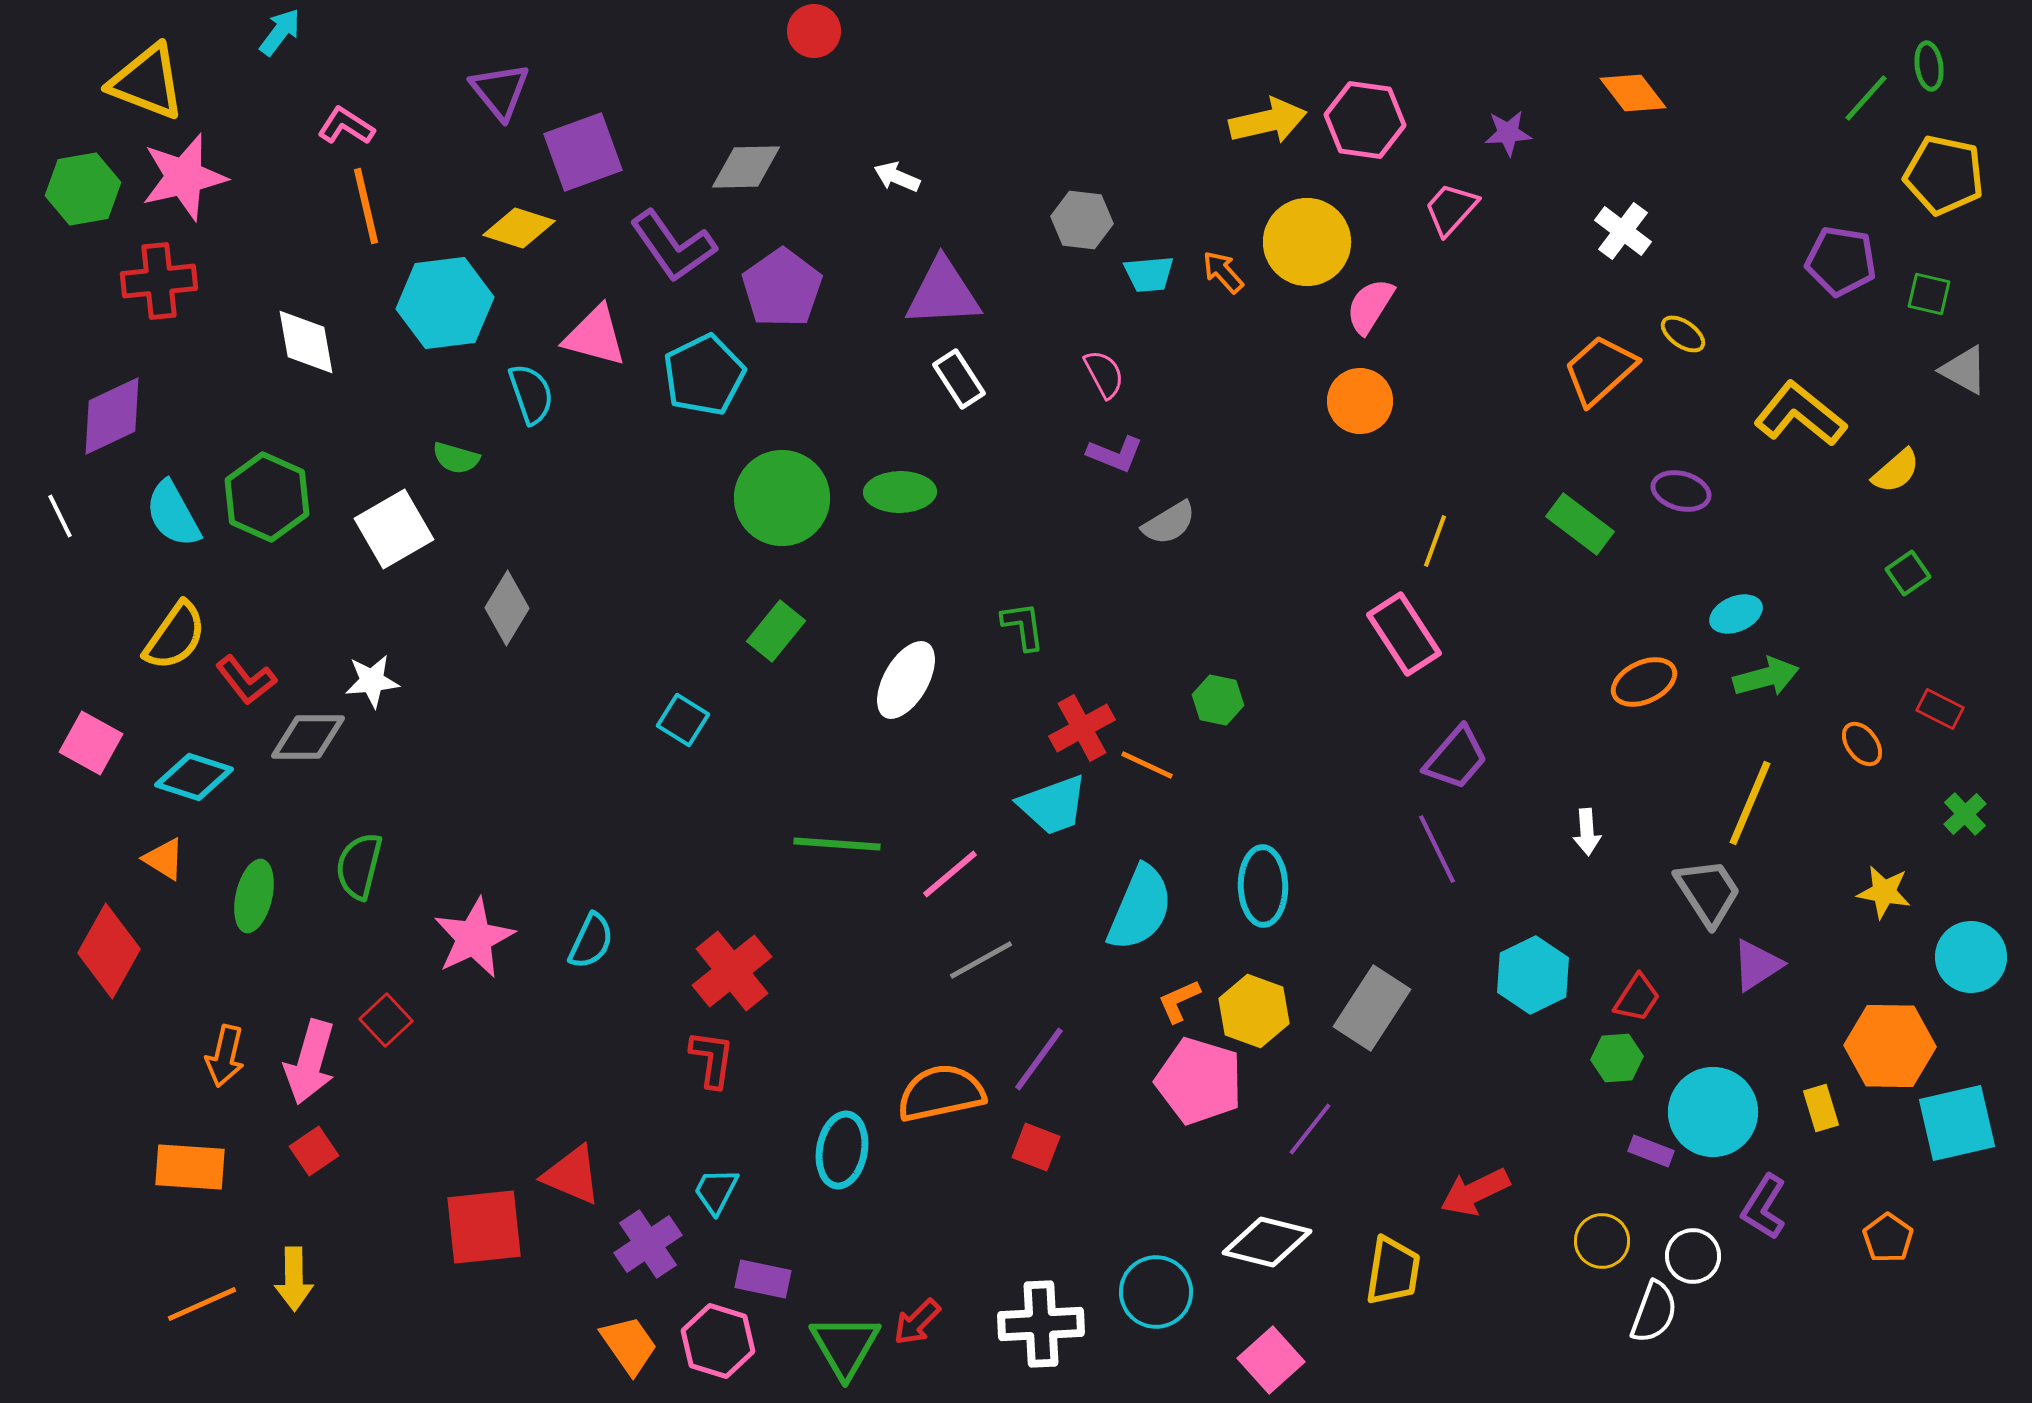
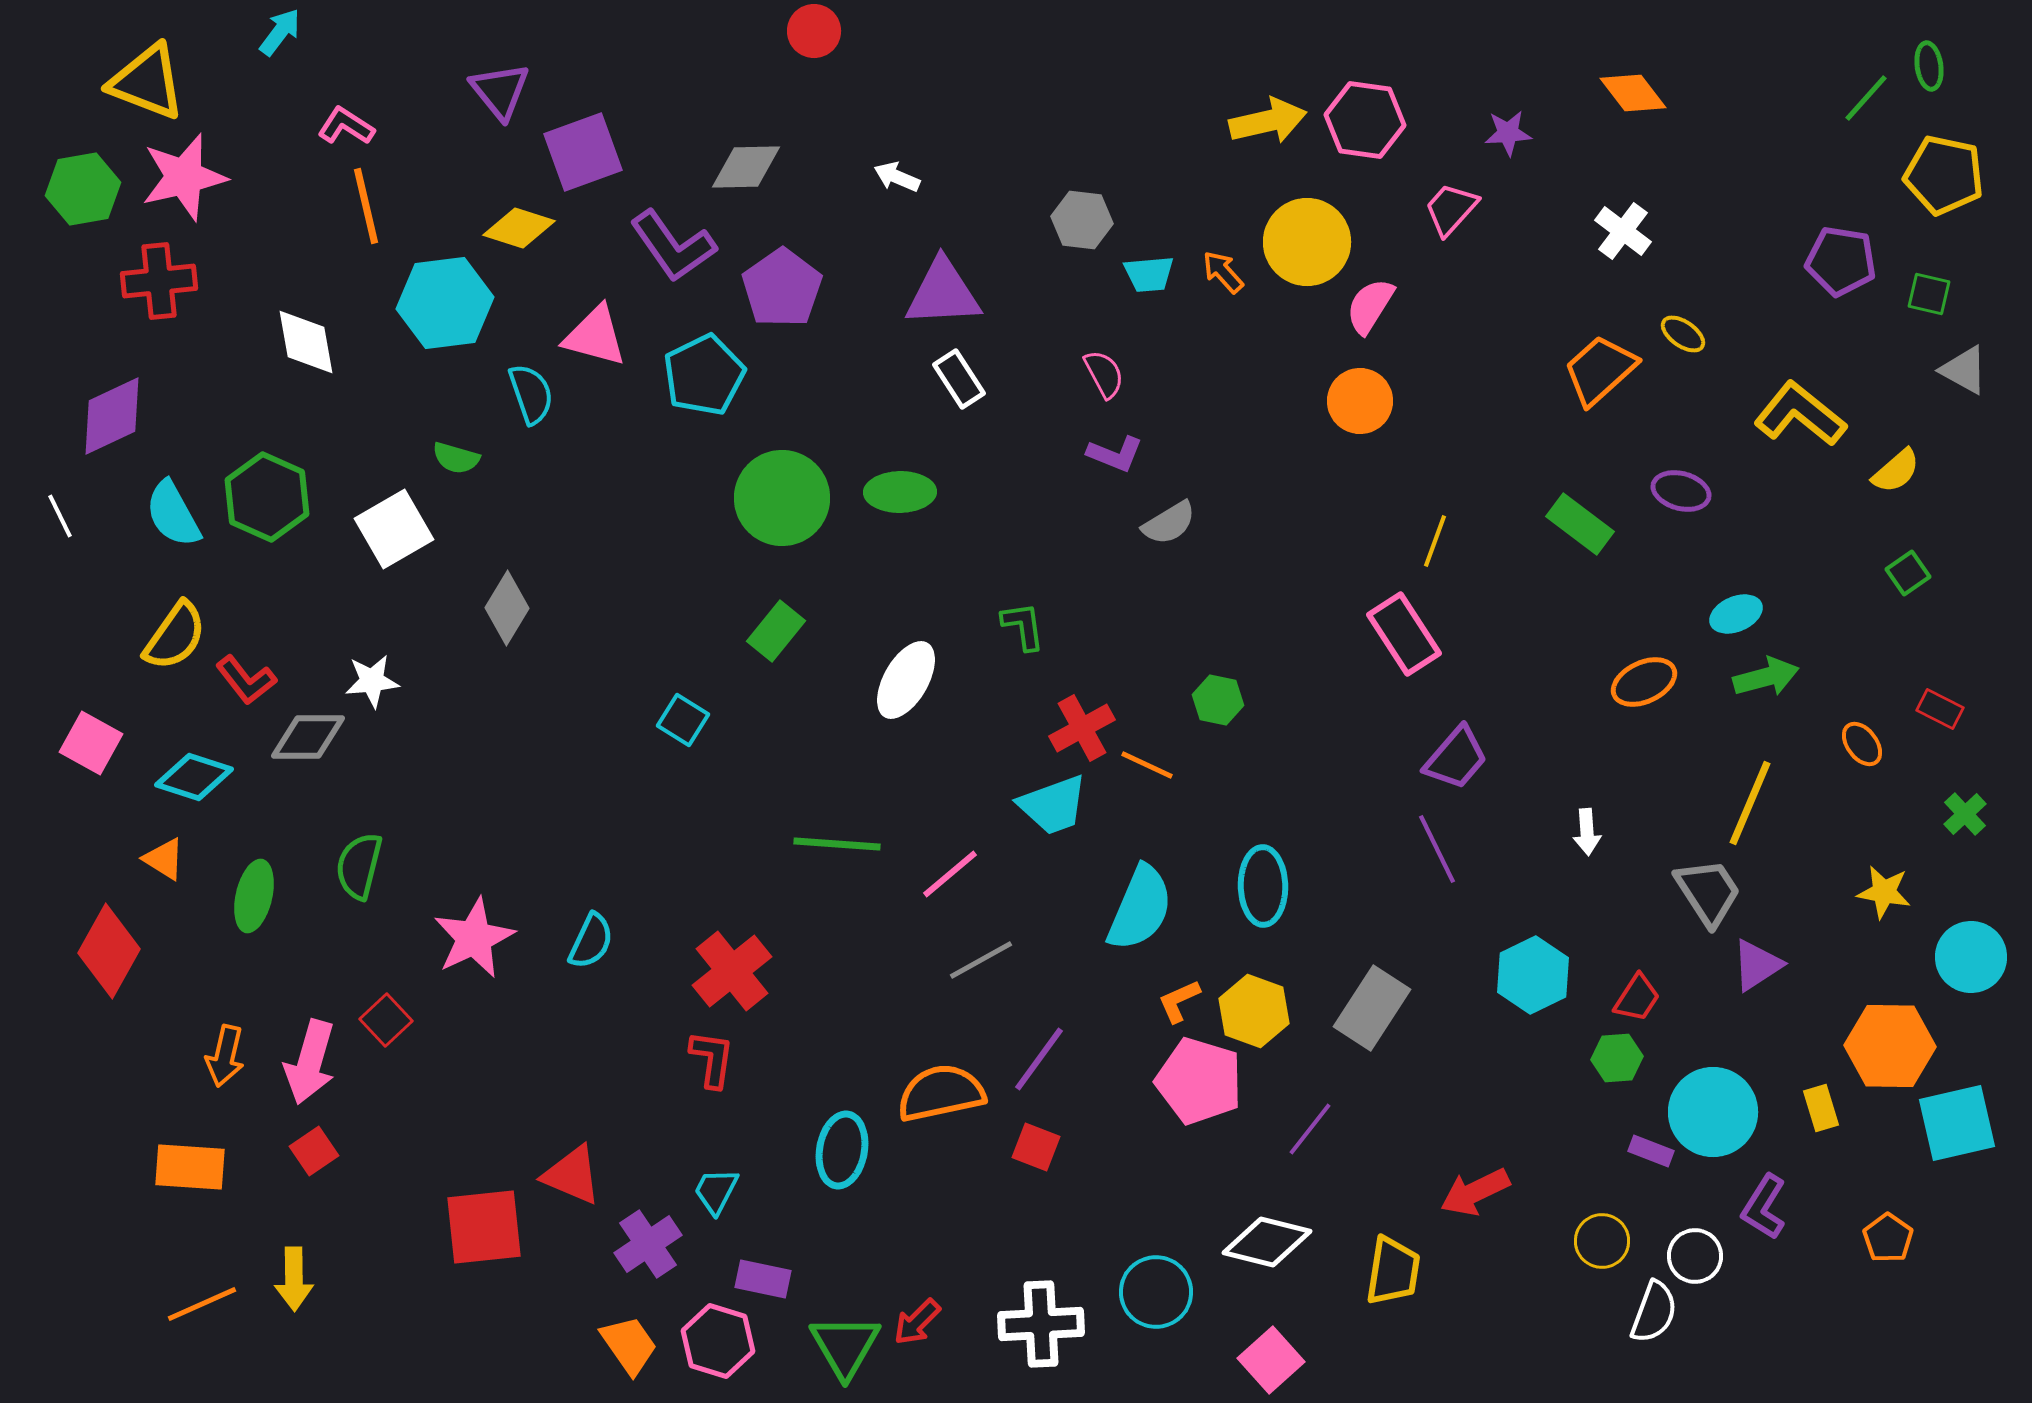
white circle at (1693, 1256): moved 2 px right
